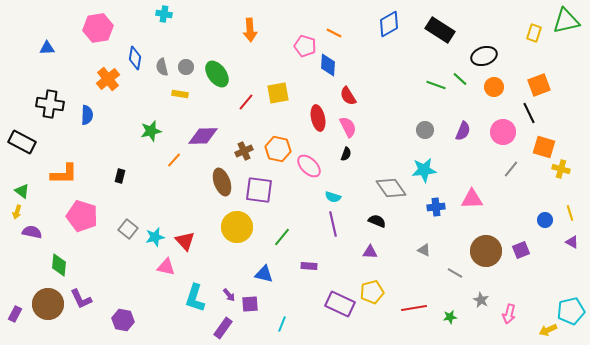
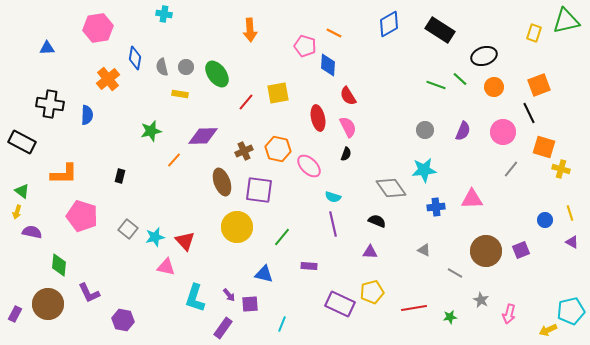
purple L-shape at (81, 299): moved 8 px right, 6 px up
